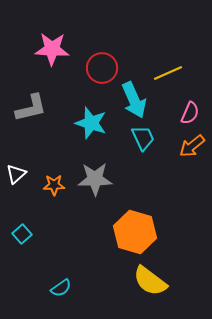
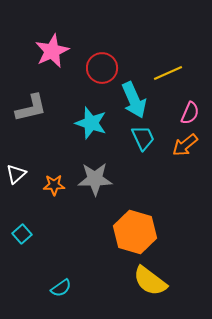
pink star: moved 2 px down; rotated 28 degrees counterclockwise
orange arrow: moved 7 px left, 1 px up
